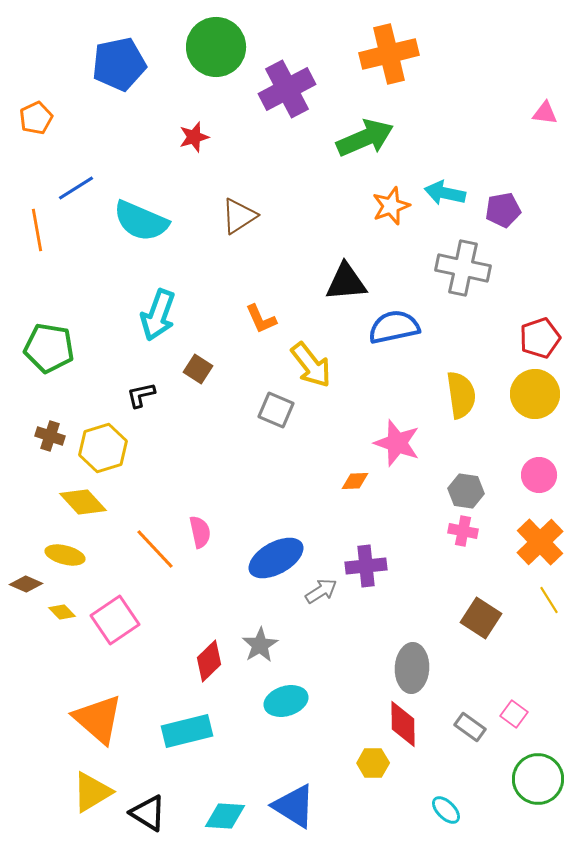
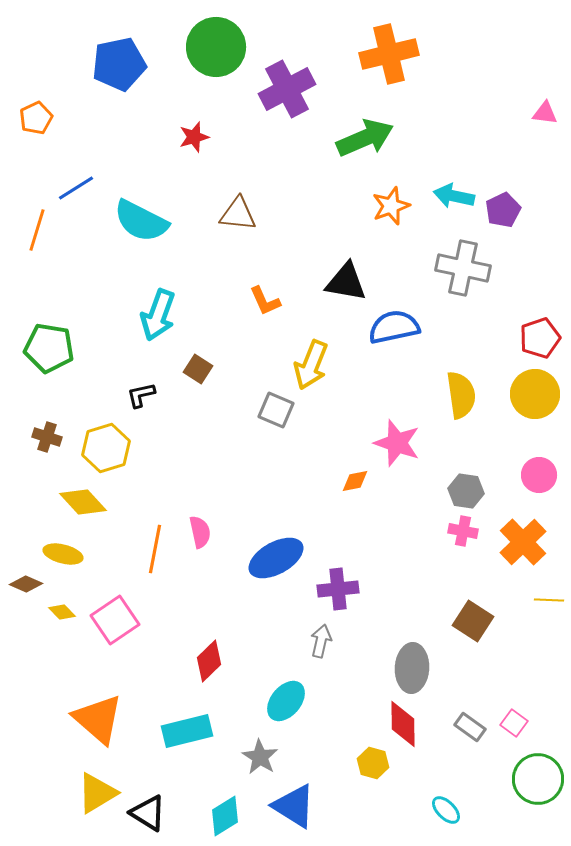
cyan arrow at (445, 193): moved 9 px right, 3 px down
purple pentagon at (503, 210): rotated 16 degrees counterclockwise
brown triangle at (239, 216): moved 1 px left, 2 px up; rotated 39 degrees clockwise
cyan semicircle at (141, 221): rotated 4 degrees clockwise
orange line at (37, 230): rotated 27 degrees clockwise
black triangle at (346, 282): rotated 15 degrees clockwise
orange L-shape at (261, 319): moved 4 px right, 18 px up
yellow arrow at (311, 365): rotated 60 degrees clockwise
brown cross at (50, 436): moved 3 px left, 1 px down
yellow hexagon at (103, 448): moved 3 px right
orange diamond at (355, 481): rotated 8 degrees counterclockwise
orange cross at (540, 542): moved 17 px left
orange line at (155, 549): rotated 54 degrees clockwise
yellow ellipse at (65, 555): moved 2 px left, 1 px up
purple cross at (366, 566): moved 28 px left, 23 px down
gray arrow at (321, 591): moved 50 px down; rotated 44 degrees counterclockwise
yellow line at (549, 600): rotated 56 degrees counterclockwise
brown square at (481, 618): moved 8 px left, 3 px down
gray star at (260, 645): moved 112 px down; rotated 9 degrees counterclockwise
cyan ellipse at (286, 701): rotated 33 degrees counterclockwise
pink square at (514, 714): moved 9 px down
yellow hexagon at (373, 763): rotated 16 degrees clockwise
yellow triangle at (92, 792): moved 5 px right, 1 px down
cyan diamond at (225, 816): rotated 36 degrees counterclockwise
